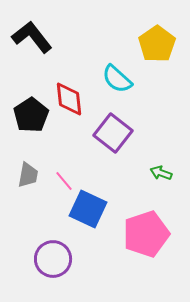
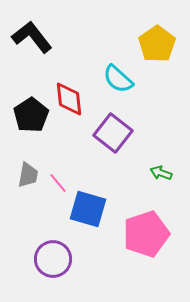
cyan semicircle: moved 1 px right
pink line: moved 6 px left, 2 px down
blue square: rotated 9 degrees counterclockwise
